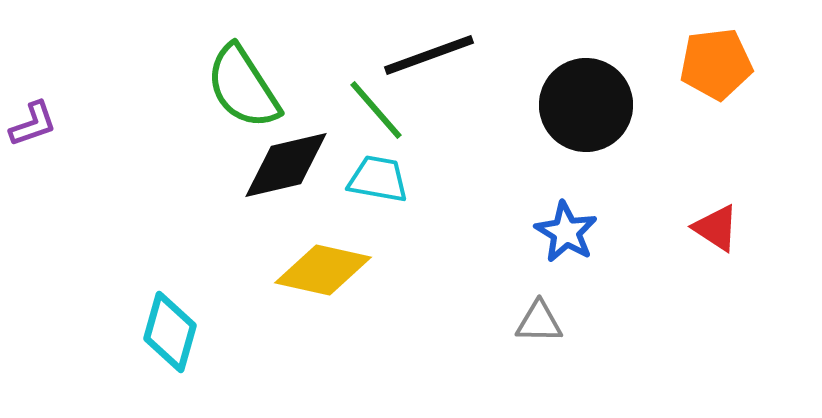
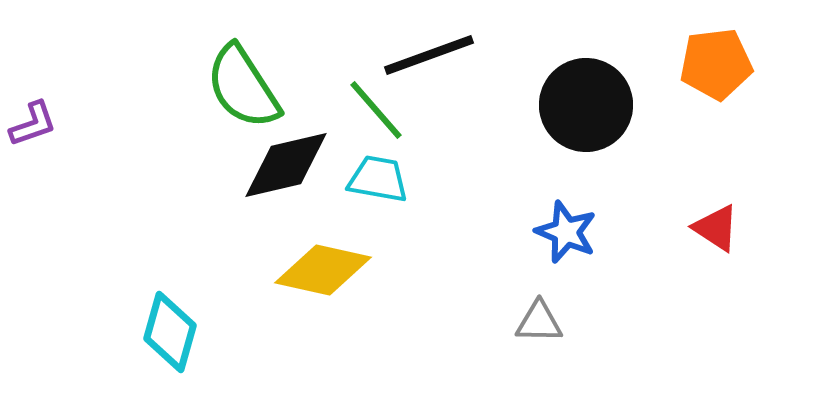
blue star: rotated 8 degrees counterclockwise
